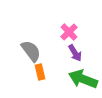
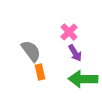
green arrow: rotated 20 degrees counterclockwise
